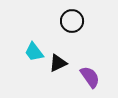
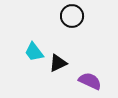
black circle: moved 5 px up
purple semicircle: moved 4 px down; rotated 30 degrees counterclockwise
